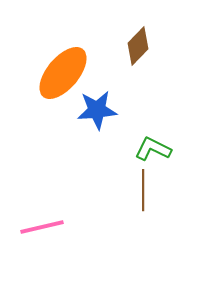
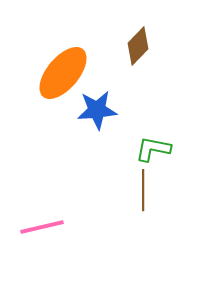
green L-shape: rotated 15 degrees counterclockwise
